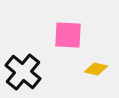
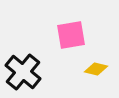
pink square: moved 3 px right; rotated 12 degrees counterclockwise
